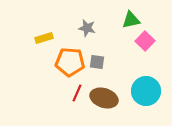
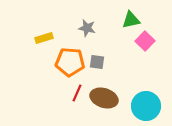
cyan circle: moved 15 px down
